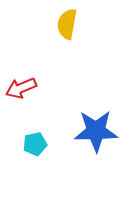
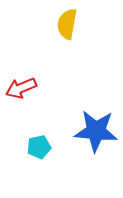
blue star: rotated 6 degrees clockwise
cyan pentagon: moved 4 px right, 3 px down
